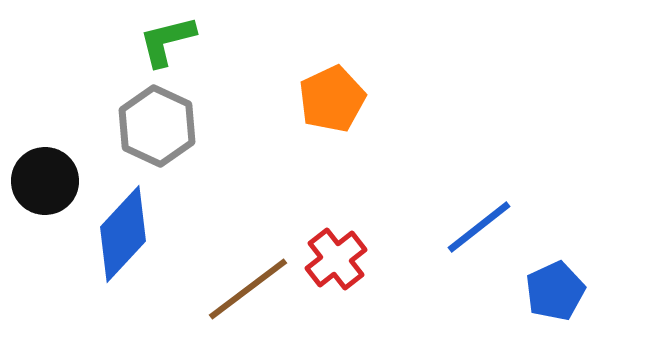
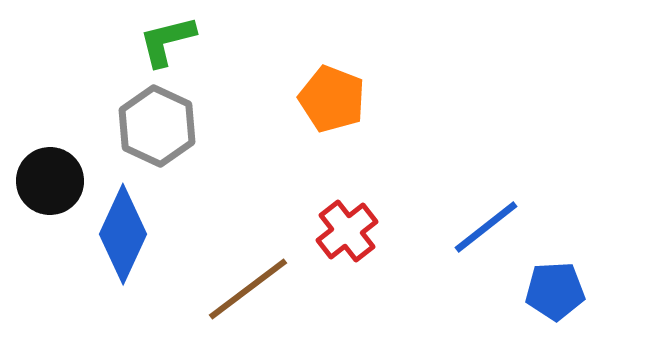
orange pentagon: rotated 26 degrees counterclockwise
black circle: moved 5 px right
blue line: moved 7 px right
blue diamond: rotated 18 degrees counterclockwise
red cross: moved 11 px right, 28 px up
blue pentagon: rotated 22 degrees clockwise
